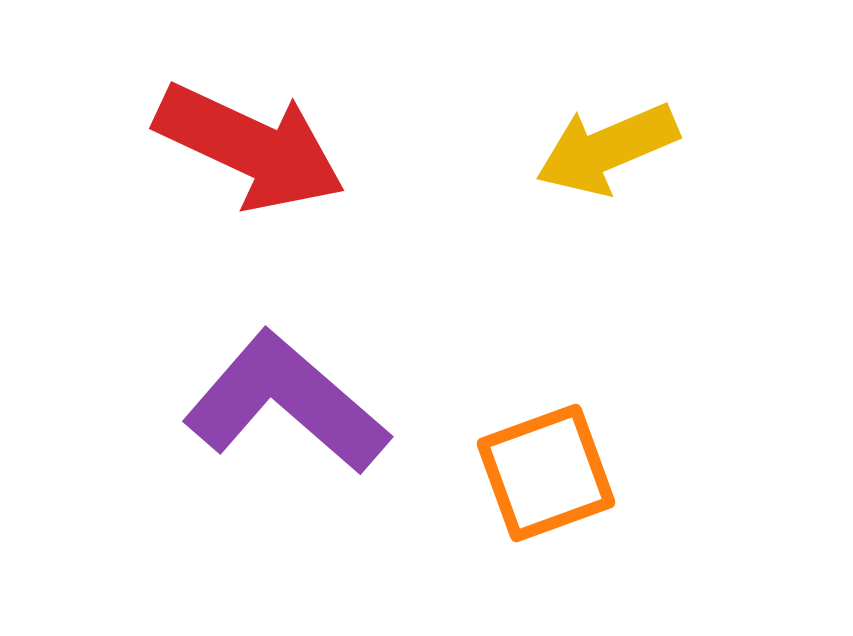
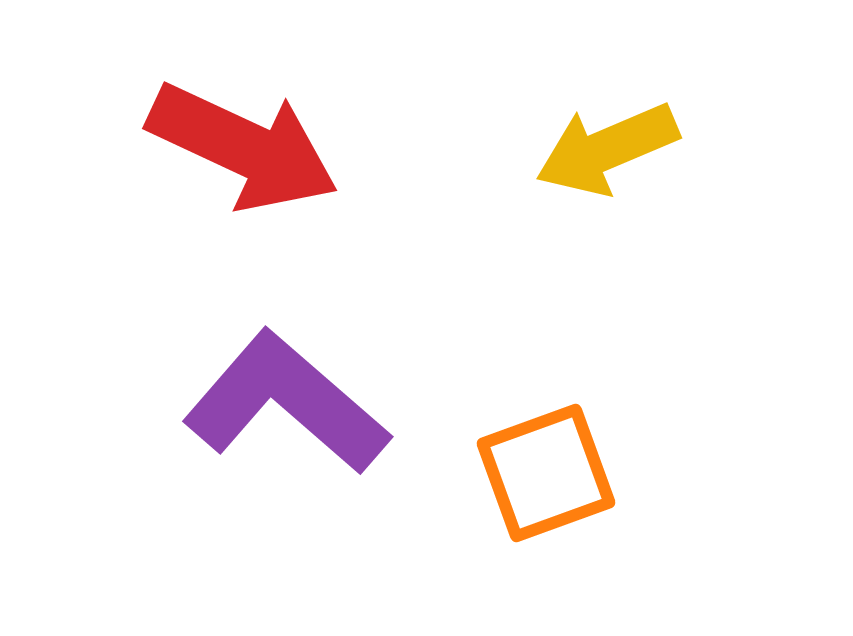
red arrow: moved 7 px left
